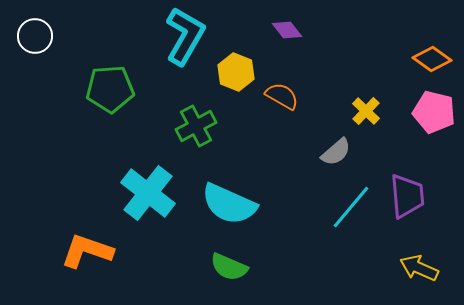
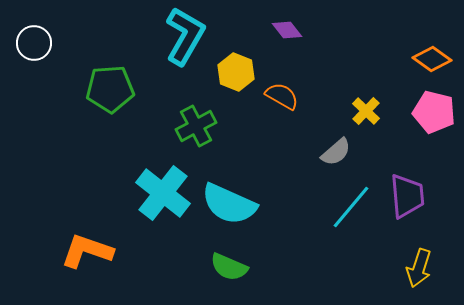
white circle: moved 1 px left, 7 px down
cyan cross: moved 15 px right
yellow arrow: rotated 96 degrees counterclockwise
